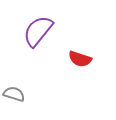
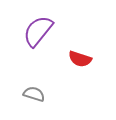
gray semicircle: moved 20 px right
